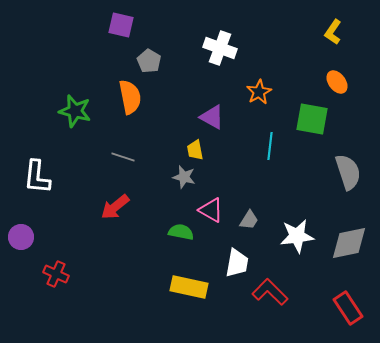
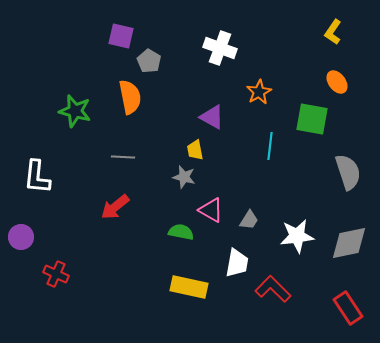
purple square: moved 11 px down
gray line: rotated 15 degrees counterclockwise
red L-shape: moved 3 px right, 3 px up
